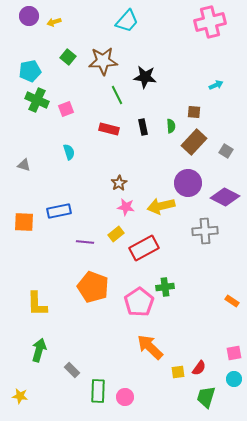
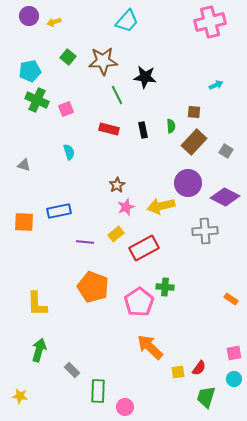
black rectangle at (143, 127): moved 3 px down
brown star at (119, 183): moved 2 px left, 2 px down
pink star at (126, 207): rotated 30 degrees counterclockwise
green cross at (165, 287): rotated 12 degrees clockwise
orange rectangle at (232, 301): moved 1 px left, 2 px up
pink circle at (125, 397): moved 10 px down
